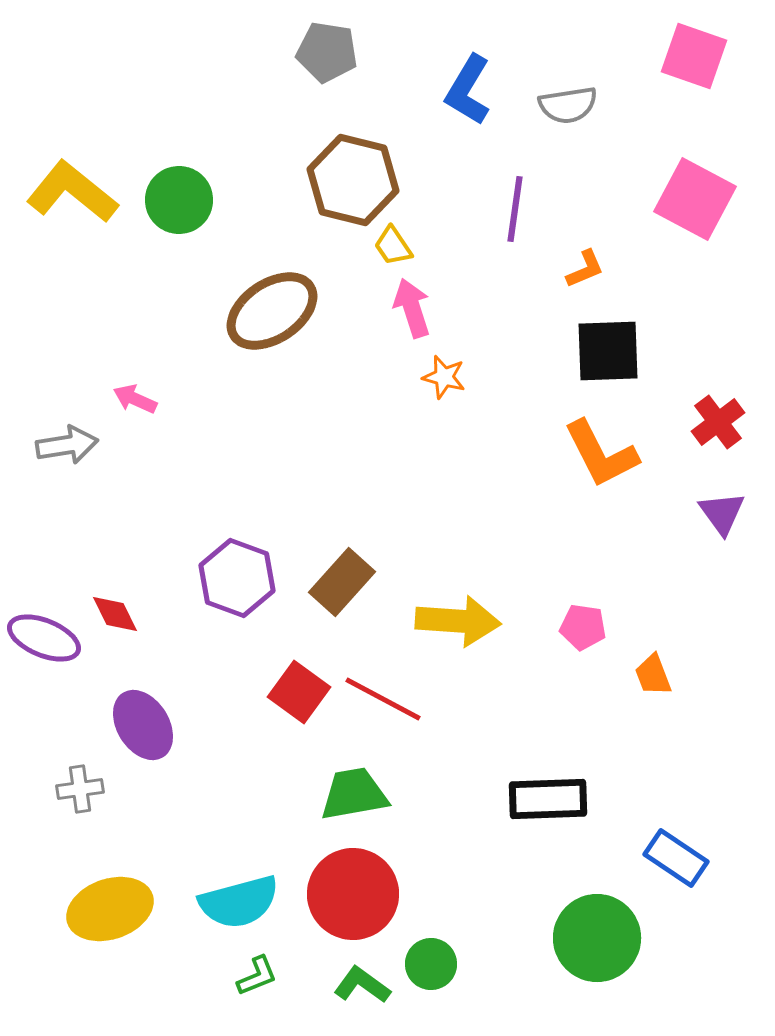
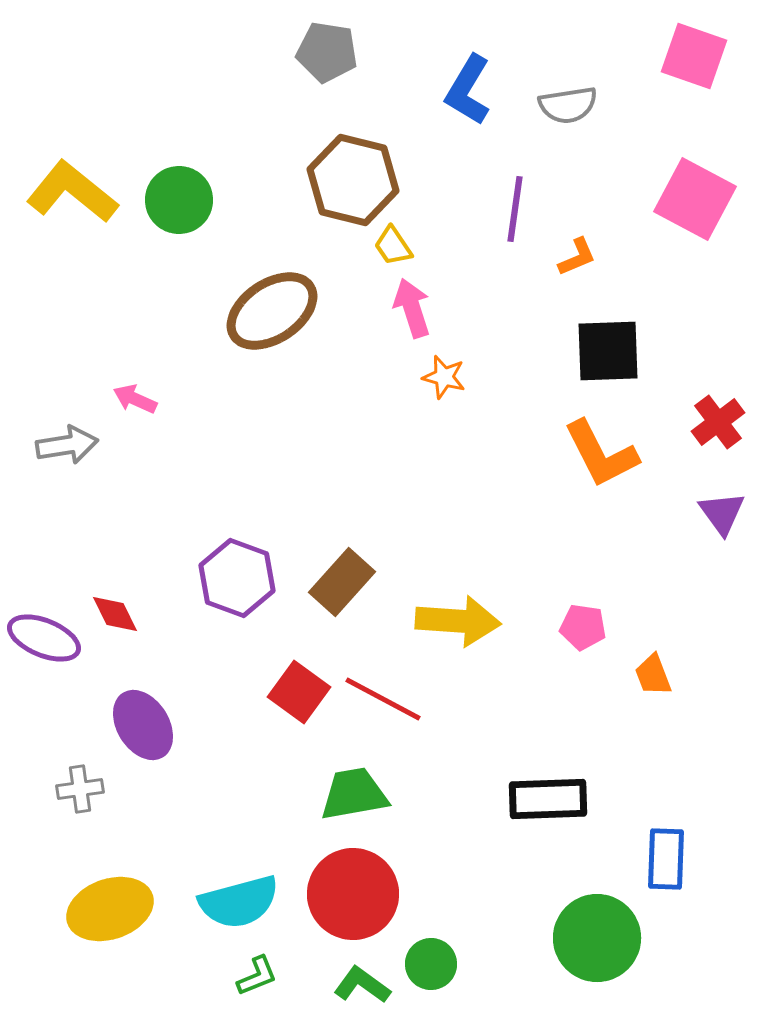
orange L-shape at (585, 269): moved 8 px left, 12 px up
blue rectangle at (676, 858): moved 10 px left, 1 px down; rotated 58 degrees clockwise
